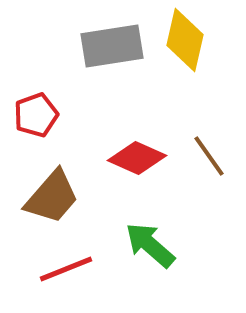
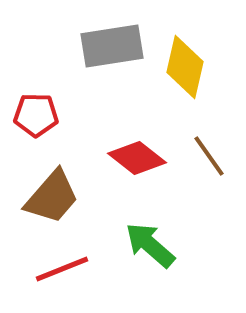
yellow diamond: moved 27 px down
red pentagon: rotated 21 degrees clockwise
red diamond: rotated 14 degrees clockwise
red line: moved 4 px left
